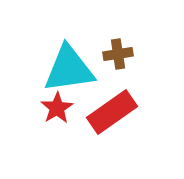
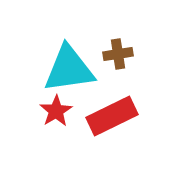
red star: moved 1 px left, 3 px down
red rectangle: moved 4 px down; rotated 9 degrees clockwise
